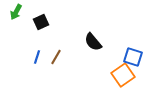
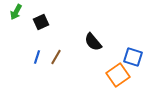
orange square: moved 5 px left
